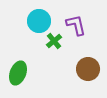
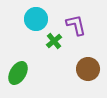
cyan circle: moved 3 px left, 2 px up
green ellipse: rotated 10 degrees clockwise
